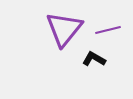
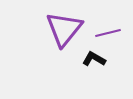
purple line: moved 3 px down
